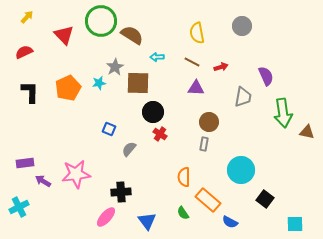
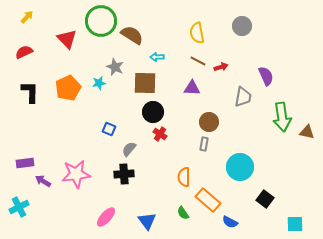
red triangle: moved 3 px right, 4 px down
brown line: moved 6 px right, 1 px up
gray star: rotated 18 degrees counterclockwise
brown square: moved 7 px right
purple triangle: moved 4 px left
green arrow: moved 1 px left, 4 px down
cyan circle: moved 1 px left, 3 px up
black cross: moved 3 px right, 18 px up
